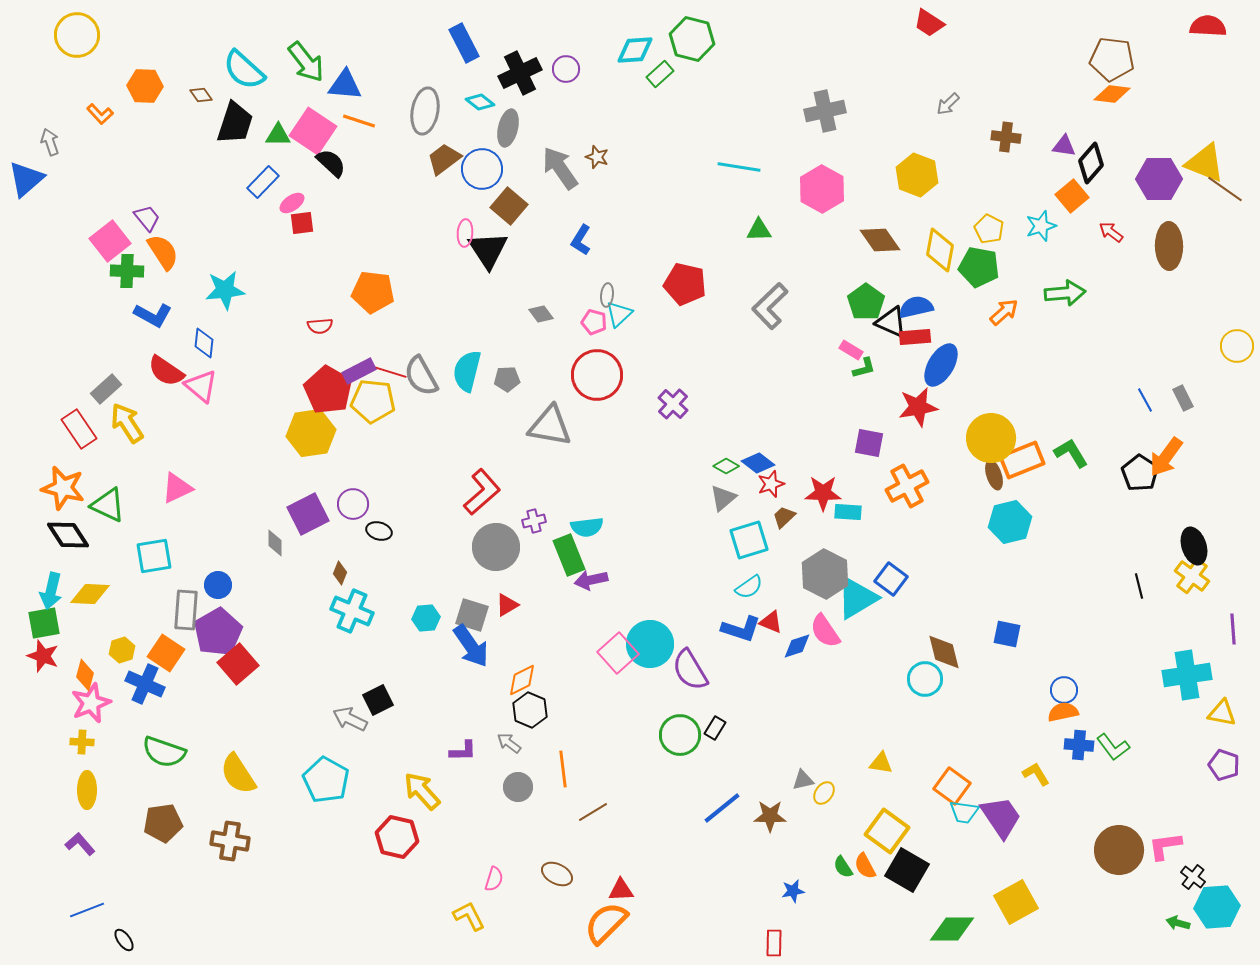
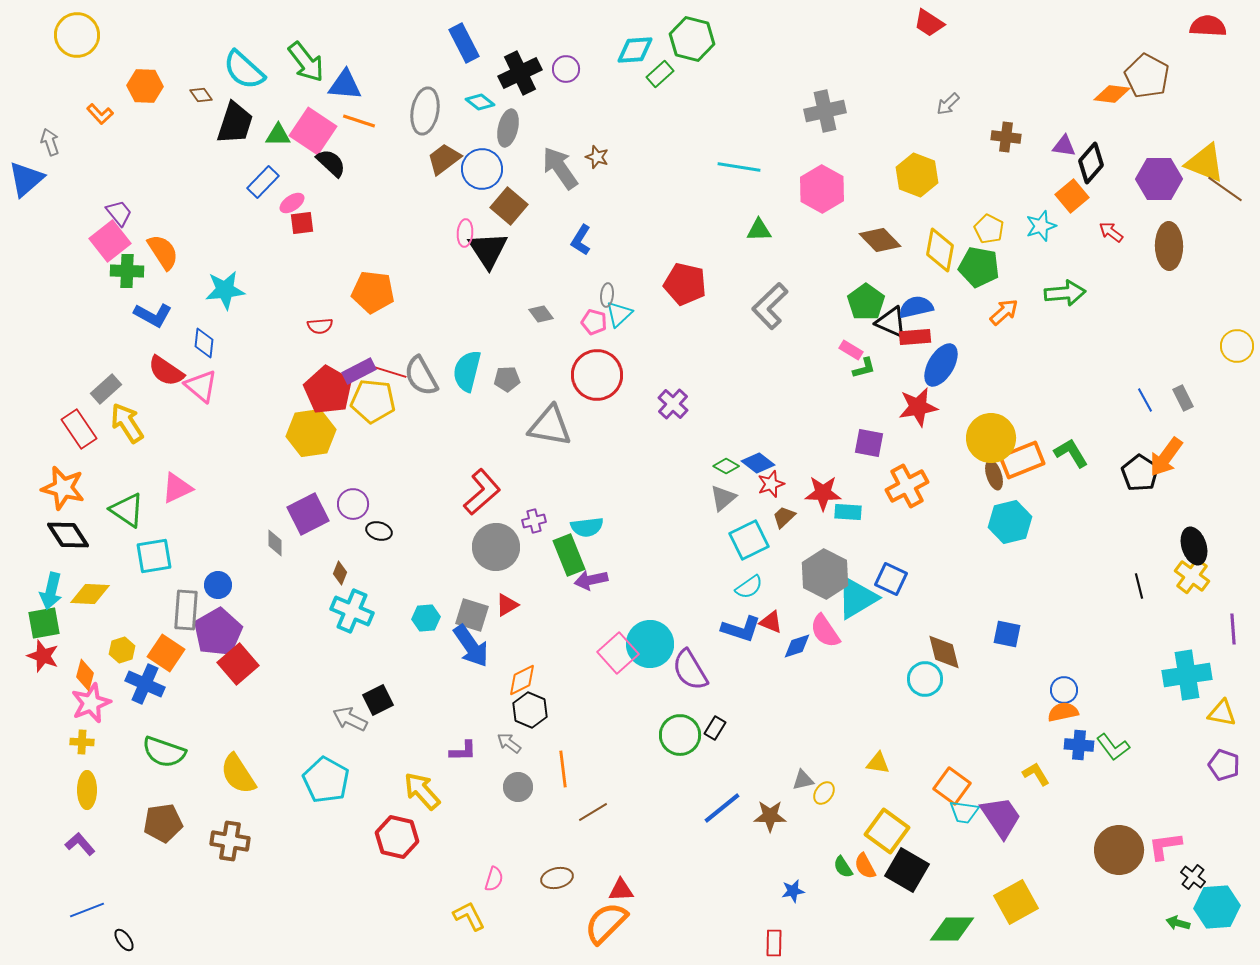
brown pentagon at (1112, 59): moved 35 px right, 17 px down; rotated 21 degrees clockwise
purple trapezoid at (147, 218): moved 28 px left, 5 px up
brown diamond at (880, 240): rotated 9 degrees counterclockwise
green triangle at (108, 505): moved 19 px right, 5 px down; rotated 9 degrees clockwise
cyan square at (749, 540): rotated 9 degrees counterclockwise
blue square at (891, 579): rotated 12 degrees counterclockwise
yellow triangle at (881, 763): moved 3 px left
brown ellipse at (557, 874): moved 4 px down; rotated 40 degrees counterclockwise
